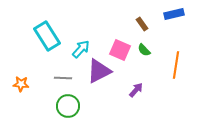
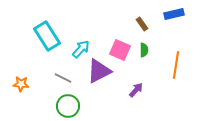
green semicircle: rotated 136 degrees counterclockwise
gray line: rotated 24 degrees clockwise
